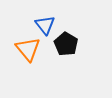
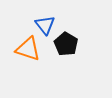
orange triangle: rotated 32 degrees counterclockwise
